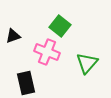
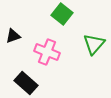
green square: moved 2 px right, 12 px up
green triangle: moved 7 px right, 19 px up
black rectangle: rotated 35 degrees counterclockwise
